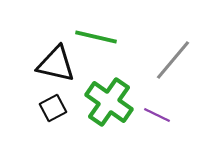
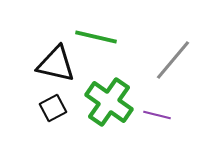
purple line: rotated 12 degrees counterclockwise
